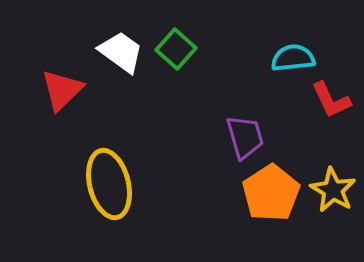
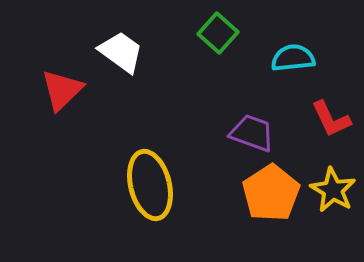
green square: moved 42 px right, 16 px up
red L-shape: moved 19 px down
purple trapezoid: moved 7 px right, 4 px up; rotated 54 degrees counterclockwise
yellow ellipse: moved 41 px right, 1 px down
